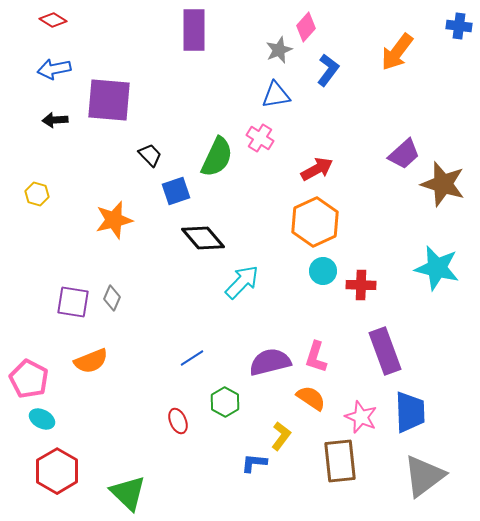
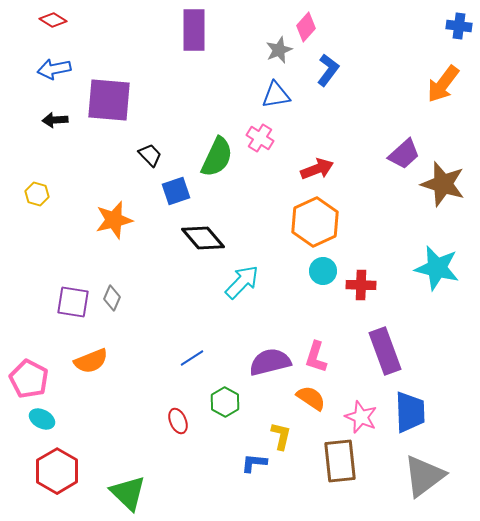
orange arrow at (397, 52): moved 46 px right, 32 px down
red arrow at (317, 169): rotated 8 degrees clockwise
yellow L-shape at (281, 436): rotated 24 degrees counterclockwise
